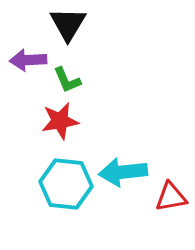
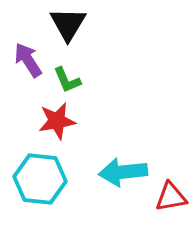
purple arrow: rotated 60 degrees clockwise
red star: moved 3 px left
cyan hexagon: moved 26 px left, 5 px up
